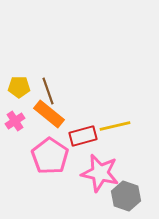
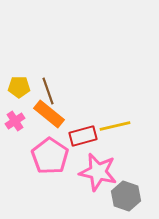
pink star: moved 2 px left, 1 px up
